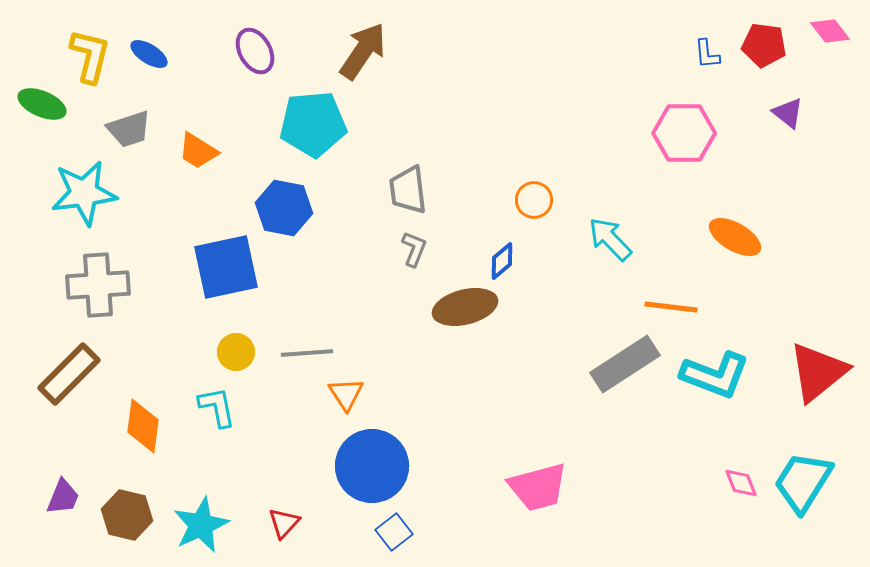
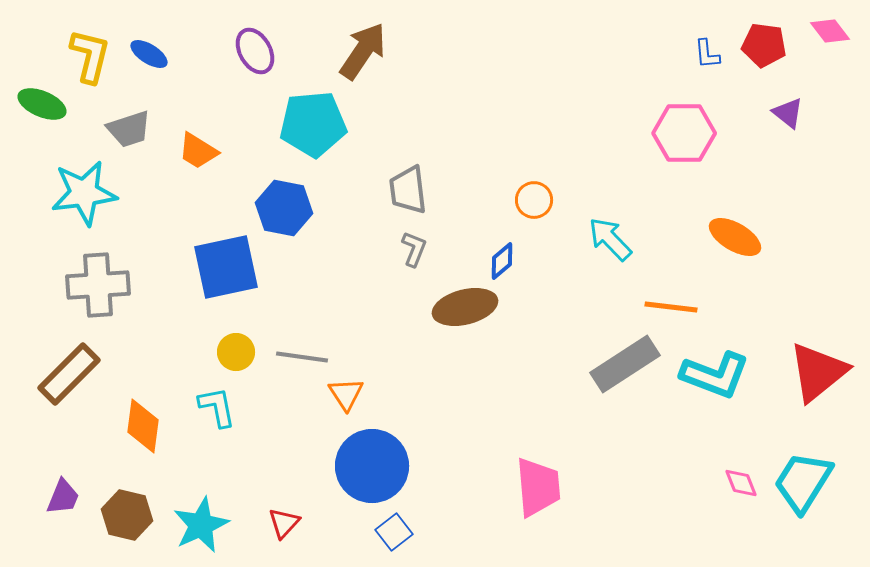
gray line at (307, 353): moved 5 px left, 4 px down; rotated 12 degrees clockwise
pink trapezoid at (538, 487): rotated 80 degrees counterclockwise
